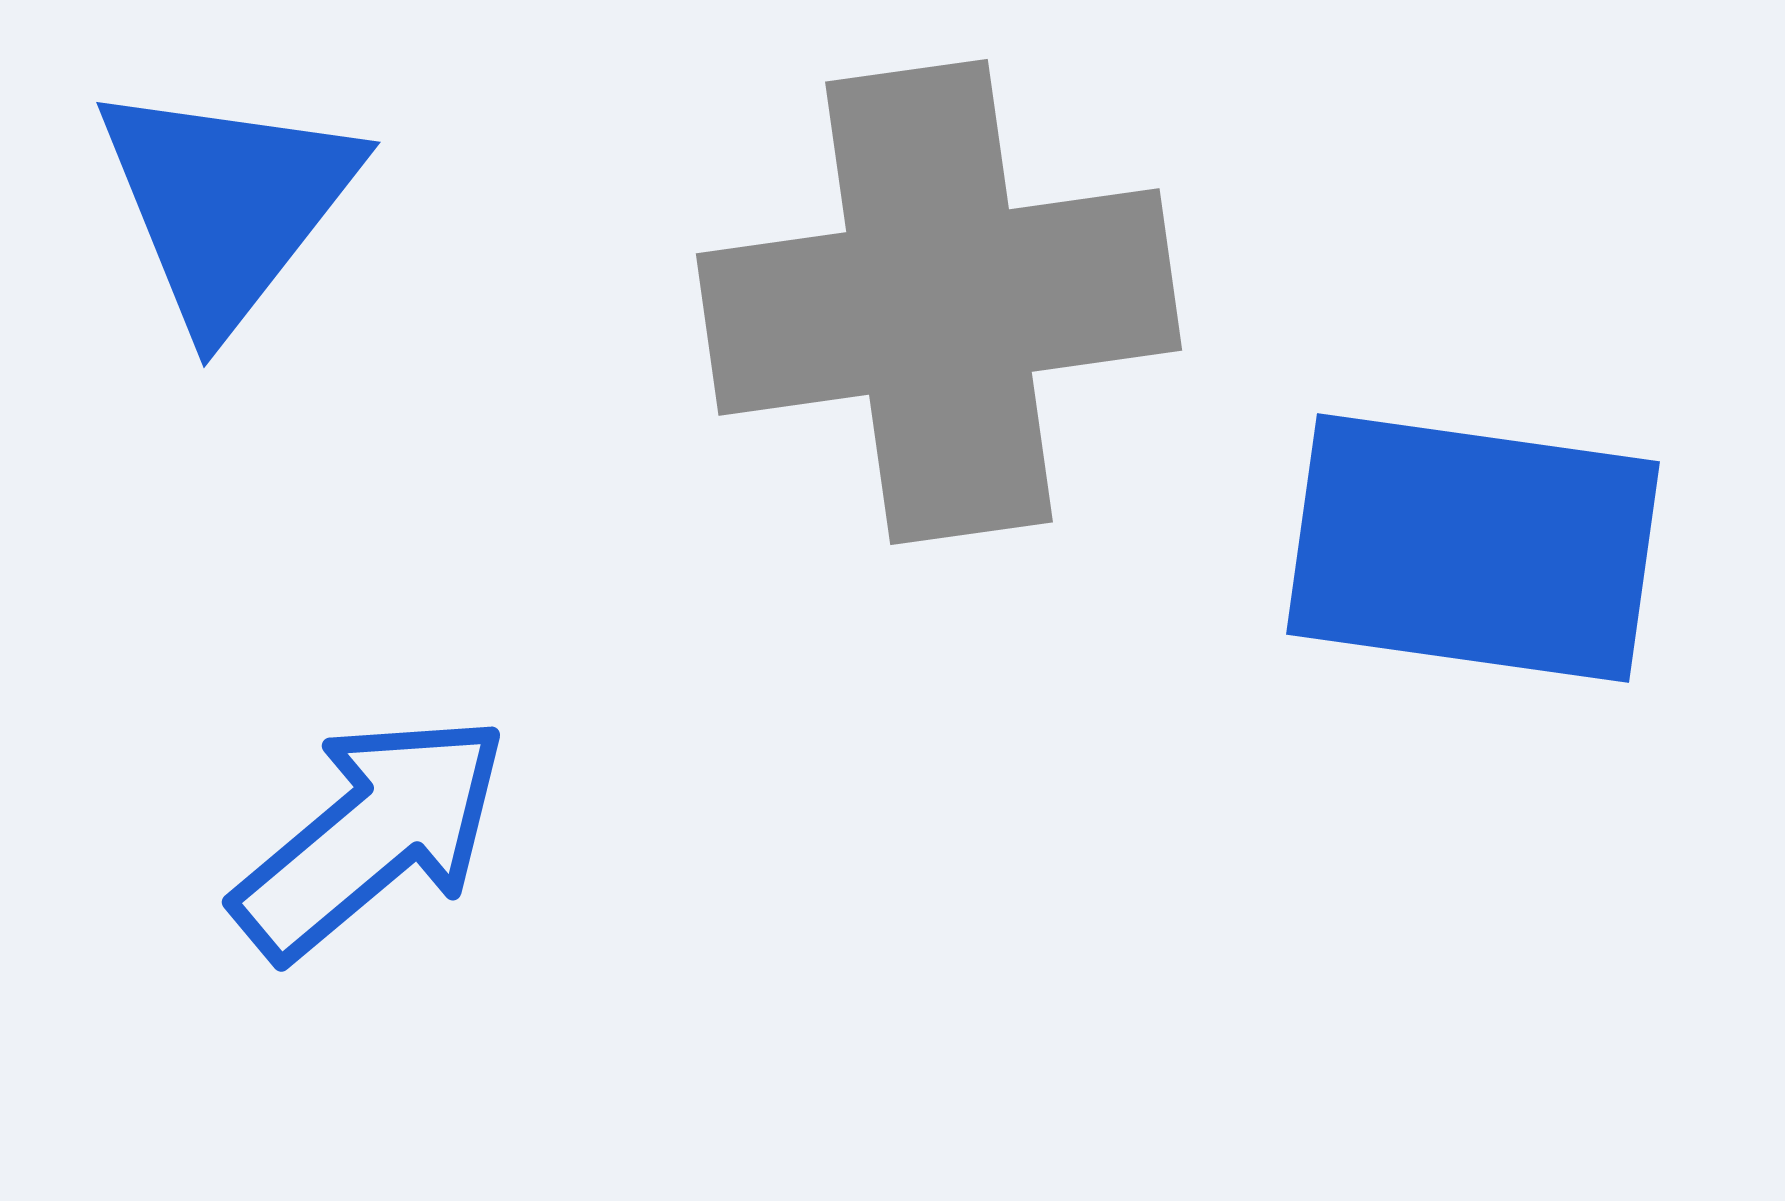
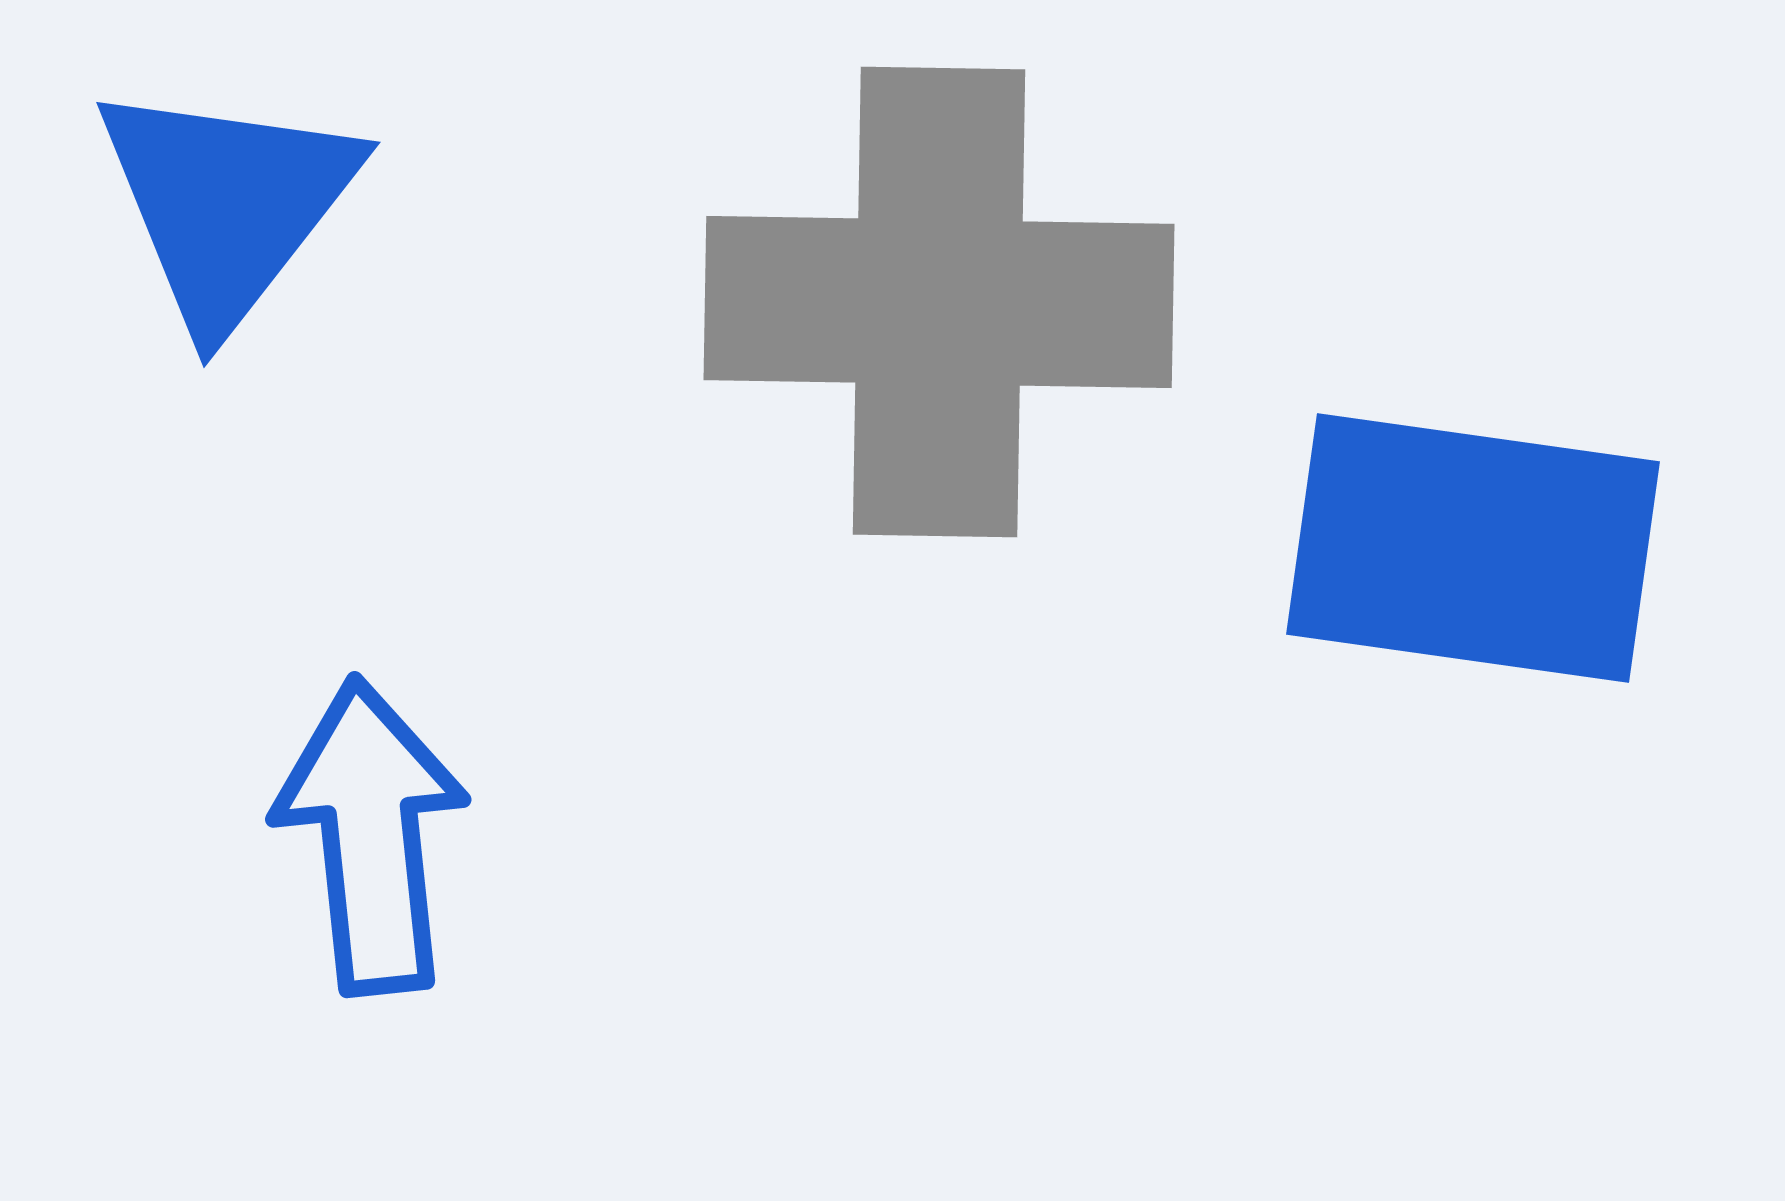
gray cross: rotated 9 degrees clockwise
blue arrow: rotated 56 degrees counterclockwise
